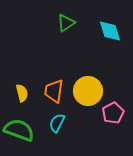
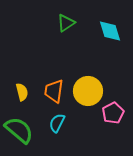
yellow semicircle: moved 1 px up
green semicircle: rotated 20 degrees clockwise
